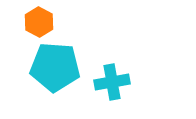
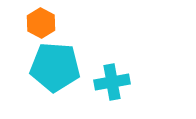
orange hexagon: moved 2 px right, 1 px down
